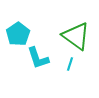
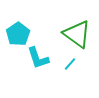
green triangle: moved 1 px right, 2 px up
cyan line: rotated 24 degrees clockwise
